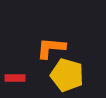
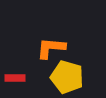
yellow pentagon: moved 2 px down
